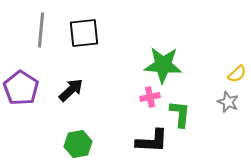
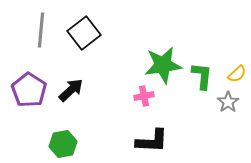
black square: rotated 32 degrees counterclockwise
green star: rotated 12 degrees counterclockwise
purple pentagon: moved 8 px right, 2 px down
pink cross: moved 6 px left, 1 px up
gray star: rotated 15 degrees clockwise
green L-shape: moved 22 px right, 38 px up
green hexagon: moved 15 px left
